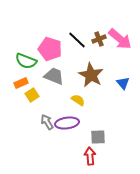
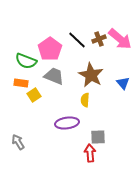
pink pentagon: rotated 20 degrees clockwise
orange rectangle: rotated 32 degrees clockwise
yellow square: moved 2 px right
yellow semicircle: moved 7 px right; rotated 120 degrees counterclockwise
gray arrow: moved 29 px left, 20 px down
red arrow: moved 3 px up
